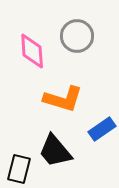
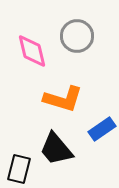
pink diamond: rotated 9 degrees counterclockwise
black trapezoid: moved 1 px right, 2 px up
